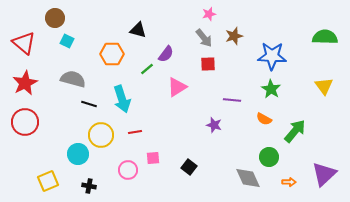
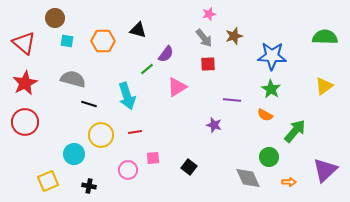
cyan square: rotated 16 degrees counterclockwise
orange hexagon: moved 9 px left, 13 px up
yellow triangle: rotated 30 degrees clockwise
cyan arrow: moved 5 px right, 3 px up
orange semicircle: moved 1 px right, 4 px up
cyan circle: moved 4 px left
purple triangle: moved 1 px right, 4 px up
